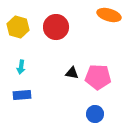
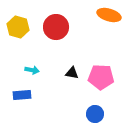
cyan arrow: moved 11 px right, 3 px down; rotated 88 degrees counterclockwise
pink pentagon: moved 3 px right
